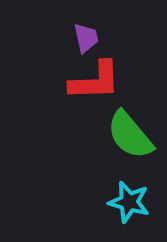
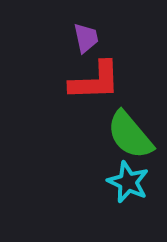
cyan star: moved 1 px left, 20 px up; rotated 9 degrees clockwise
